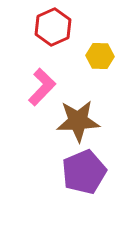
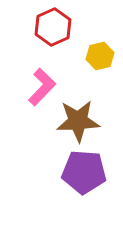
yellow hexagon: rotated 16 degrees counterclockwise
purple pentagon: rotated 27 degrees clockwise
